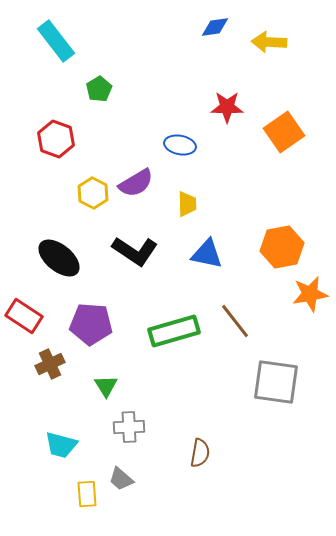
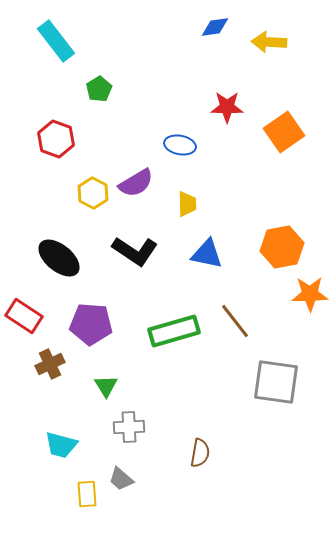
orange star: rotated 9 degrees clockwise
